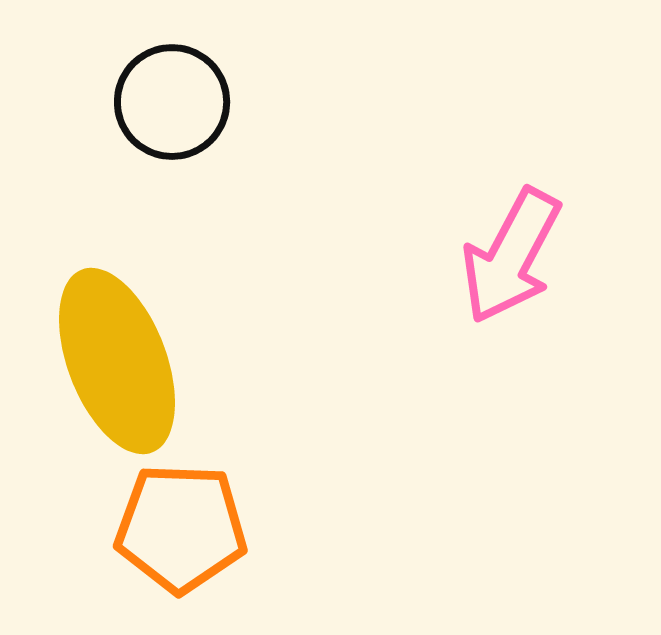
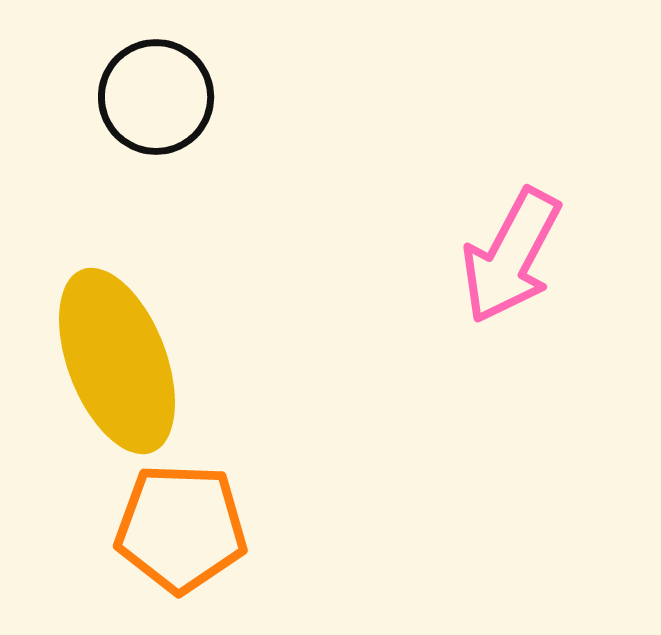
black circle: moved 16 px left, 5 px up
